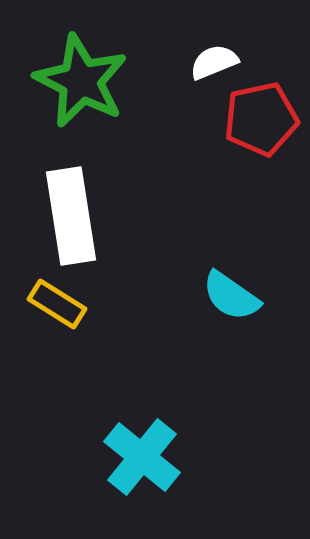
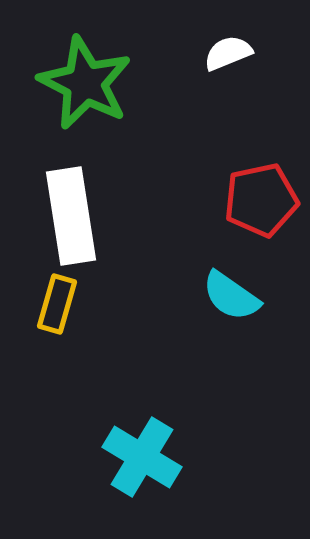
white semicircle: moved 14 px right, 9 px up
green star: moved 4 px right, 2 px down
red pentagon: moved 81 px down
yellow rectangle: rotated 74 degrees clockwise
cyan cross: rotated 8 degrees counterclockwise
